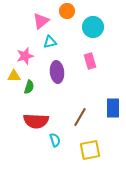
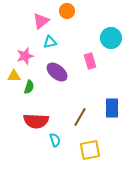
cyan circle: moved 18 px right, 11 px down
purple ellipse: rotated 45 degrees counterclockwise
blue rectangle: moved 1 px left
